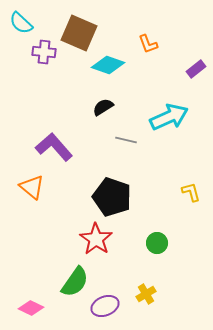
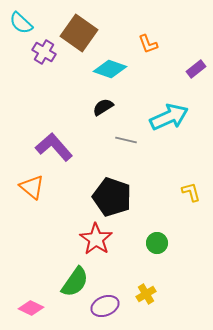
brown square: rotated 12 degrees clockwise
purple cross: rotated 25 degrees clockwise
cyan diamond: moved 2 px right, 4 px down
